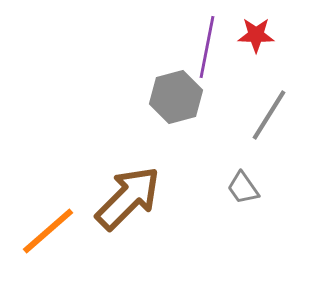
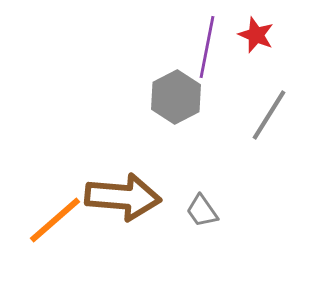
red star: rotated 21 degrees clockwise
gray hexagon: rotated 12 degrees counterclockwise
gray trapezoid: moved 41 px left, 23 px down
brown arrow: moved 5 px left, 1 px up; rotated 50 degrees clockwise
orange line: moved 7 px right, 11 px up
